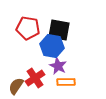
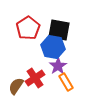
red pentagon: rotated 30 degrees clockwise
blue hexagon: moved 1 px right, 1 px down
purple star: rotated 12 degrees clockwise
orange rectangle: rotated 60 degrees clockwise
